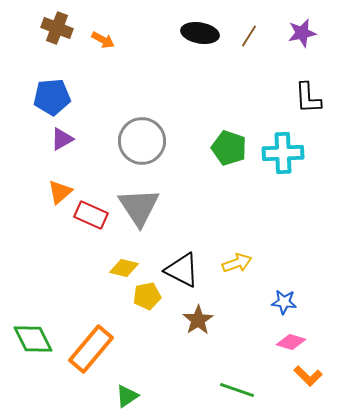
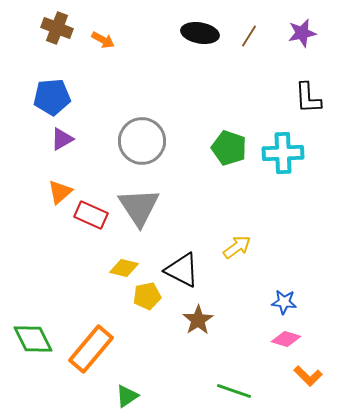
yellow arrow: moved 16 px up; rotated 16 degrees counterclockwise
pink diamond: moved 5 px left, 3 px up
green line: moved 3 px left, 1 px down
